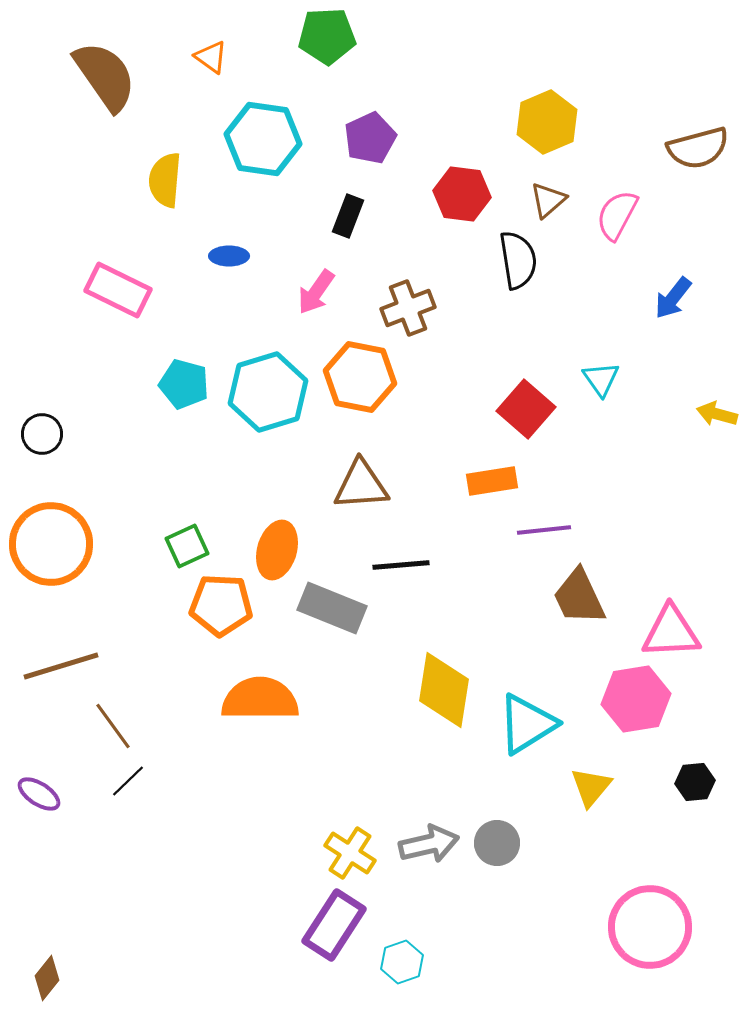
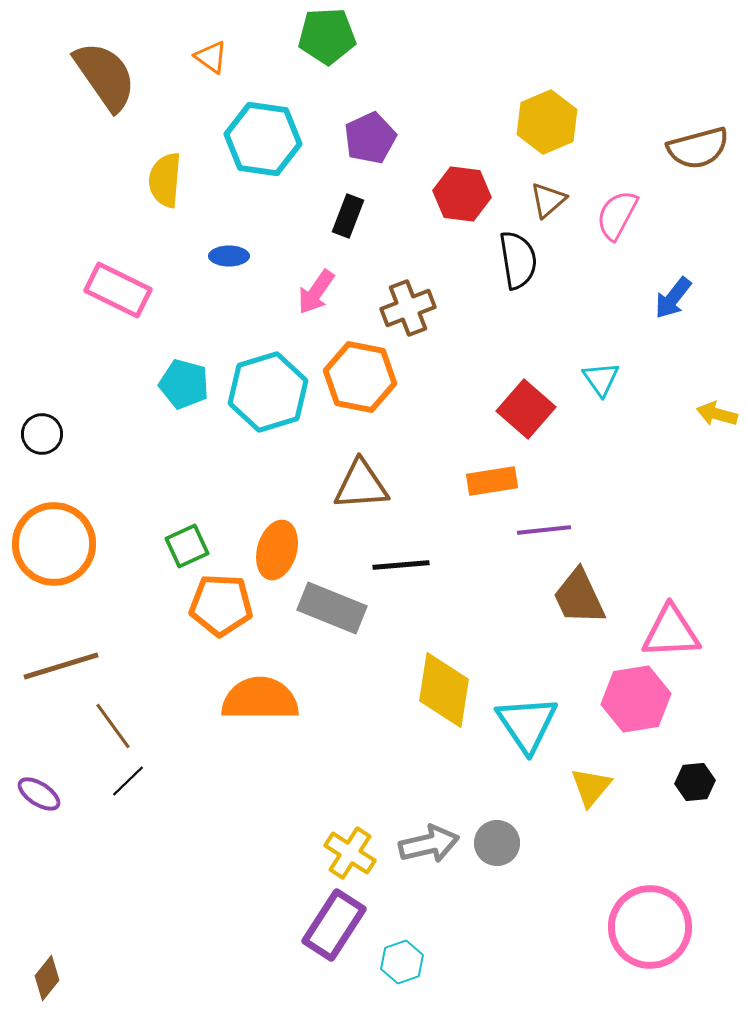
orange circle at (51, 544): moved 3 px right
cyan triangle at (527, 724): rotated 32 degrees counterclockwise
